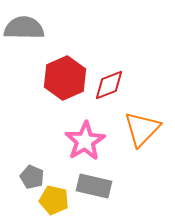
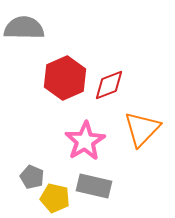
yellow pentagon: moved 1 px right, 2 px up
